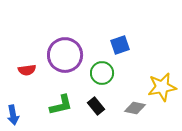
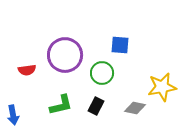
blue square: rotated 24 degrees clockwise
black rectangle: rotated 66 degrees clockwise
